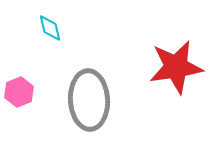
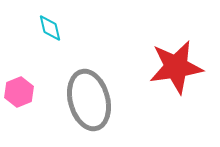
gray ellipse: rotated 12 degrees counterclockwise
